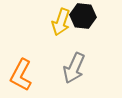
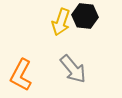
black hexagon: moved 2 px right
gray arrow: moved 1 px left, 1 px down; rotated 64 degrees counterclockwise
